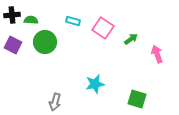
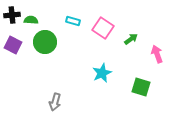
cyan star: moved 7 px right, 11 px up; rotated 12 degrees counterclockwise
green square: moved 4 px right, 12 px up
